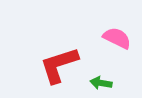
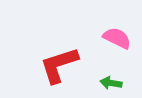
green arrow: moved 10 px right
